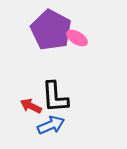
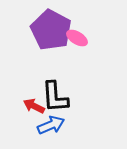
red arrow: moved 3 px right
